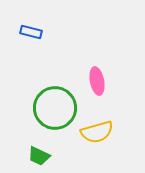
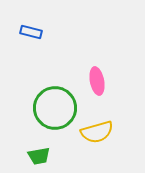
green trapezoid: rotated 35 degrees counterclockwise
